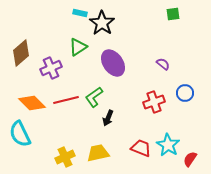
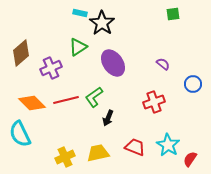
blue circle: moved 8 px right, 9 px up
red trapezoid: moved 6 px left, 1 px up
